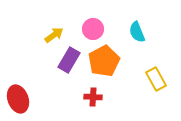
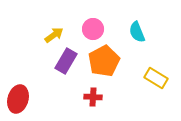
purple rectangle: moved 3 px left, 1 px down
yellow rectangle: moved 1 px up; rotated 30 degrees counterclockwise
red ellipse: rotated 36 degrees clockwise
